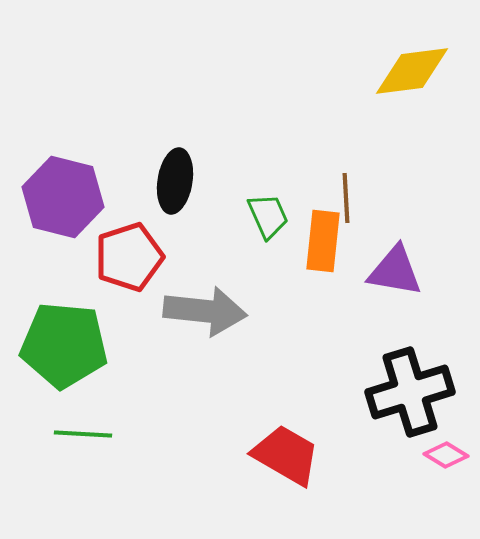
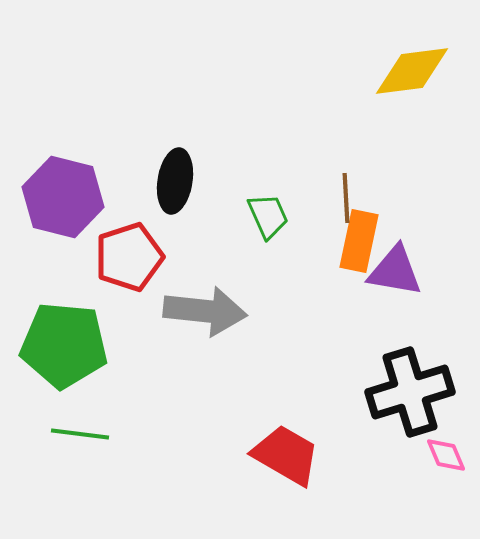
orange rectangle: moved 36 px right; rotated 6 degrees clockwise
green line: moved 3 px left; rotated 4 degrees clockwise
pink diamond: rotated 36 degrees clockwise
